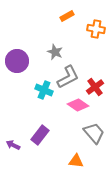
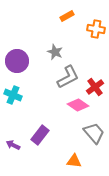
cyan cross: moved 31 px left, 5 px down
orange triangle: moved 2 px left
